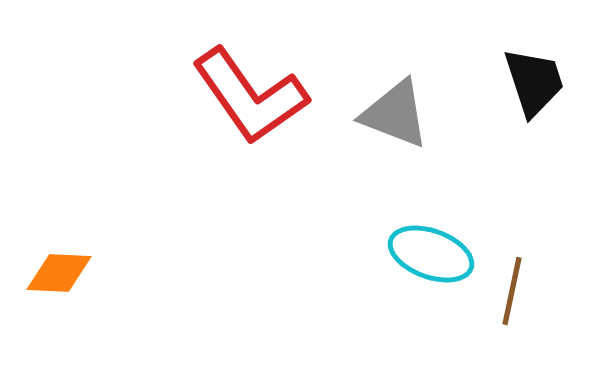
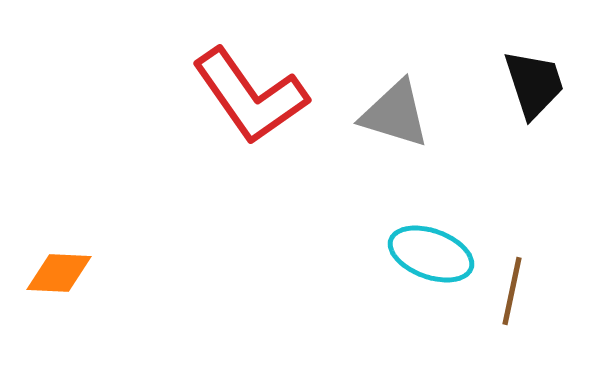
black trapezoid: moved 2 px down
gray triangle: rotated 4 degrees counterclockwise
